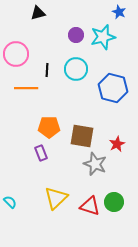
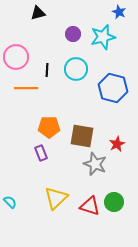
purple circle: moved 3 px left, 1 px up
pink circle: moved 3 px down
